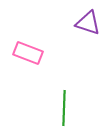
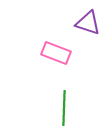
pink rectangle: moved 28 px right
